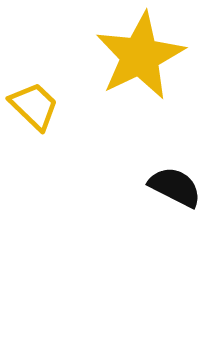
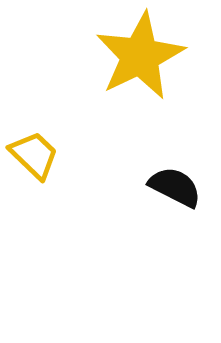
yellow trapezoid: moved 49 px down
